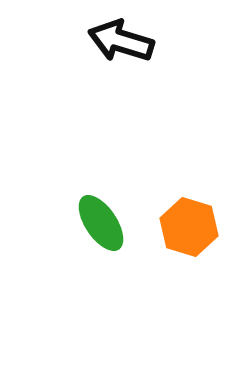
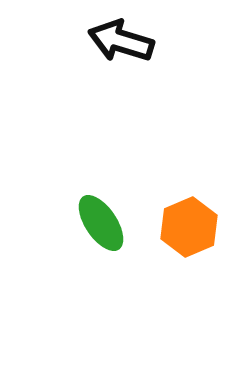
orange hexagon: rotated 20 degrees clockwise
